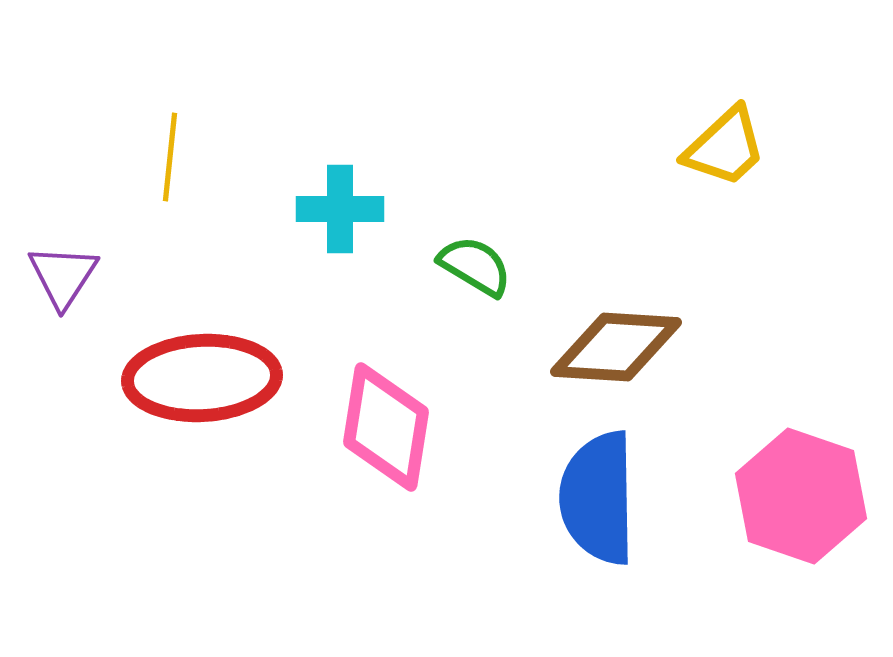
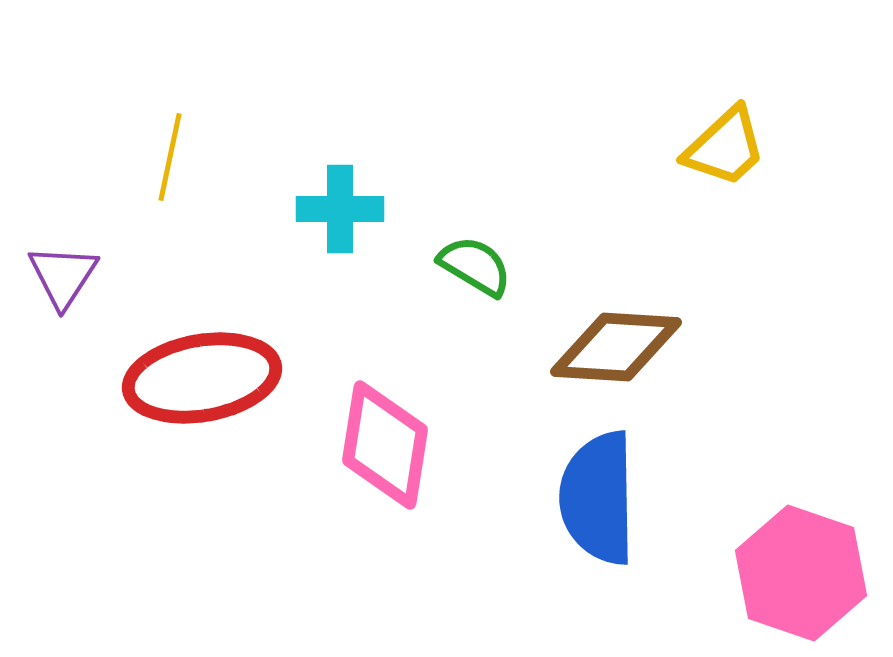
yellow line: rotated 6 degrees clockwise
red ellipse: rotated 7 degrees counterclockwise
pink diamond: moved 1 px left, 18 px down
pink hexagon: moved 77 px down
